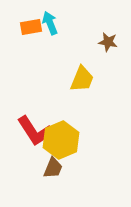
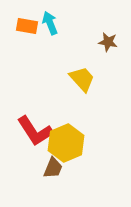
orange rectangle: moved 4 px left, 1 px up; rotated 20 degrees clockwise
yellow trapezoid: rotated 64 degrees counterclockwise
yellow hexagon: moved 5 px right, 3 px down
